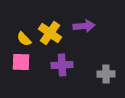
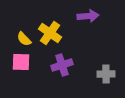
purple arrow: moved 4 px right, 10 px up
purple cross: rotated 15 degrees counterclockwise
